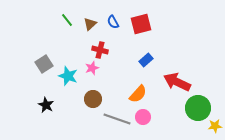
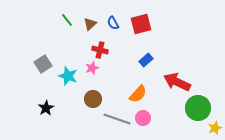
blue semicircle: moved 1 px down
gray square: moved 1 px left
black star: moved 3 px down; rotated 14 degrees clockwise
pink circle: moved 1 px down
yellow star: moved 2 px down; rotated 16 degrees counterclockwise
